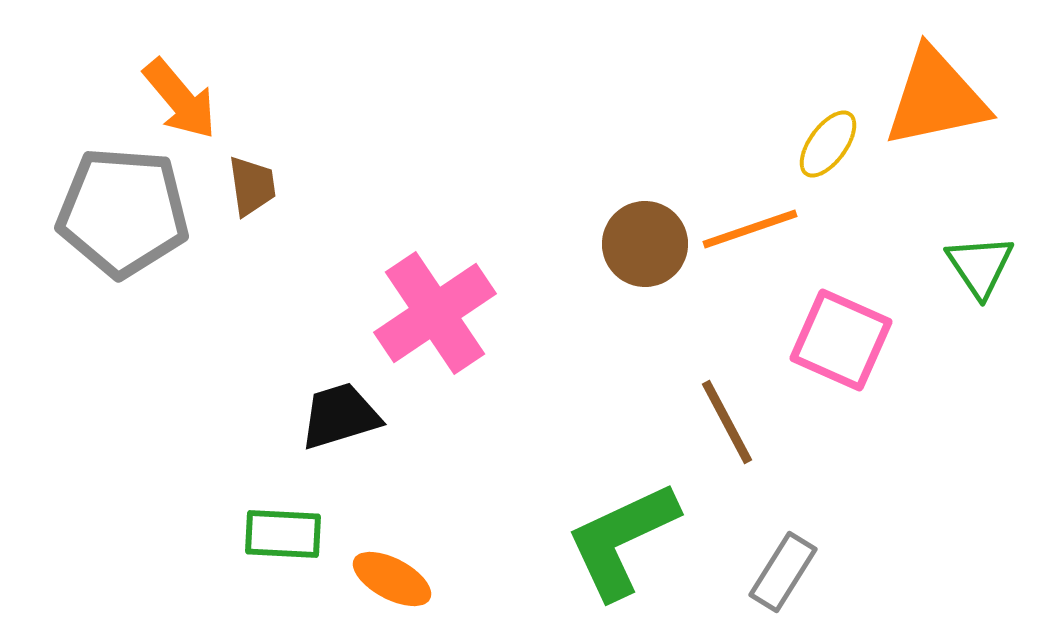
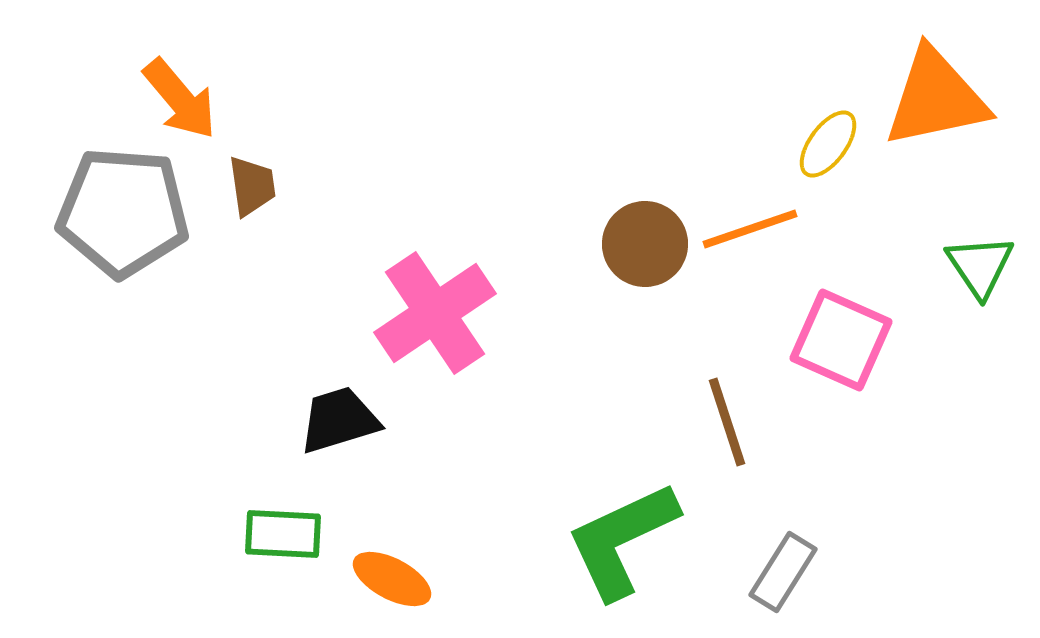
black trapezoid: moved 1 px left, 4 px down
brown line: rotated 10 degrees clockwise
